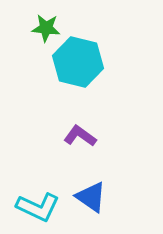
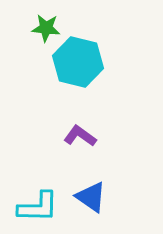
cyan L-shape: rotated 24 degrees counterclockwise
